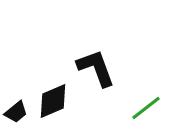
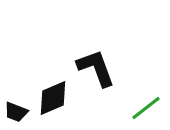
black diamond: moved 3 px up
black trapezoid: rotated 60 degrees clockwise
